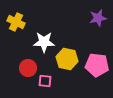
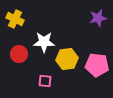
yellow cross: moved 1 px left, 3 px up
yellow hexagon: rotated 20 degrees counterclockwise
red circle: moved 9 px left, 14 px up
